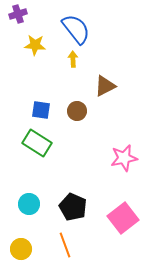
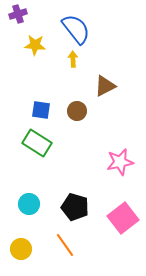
pink star: moved 4 px left, 4 px down
black pentagon: moved 2 px right; rotated 8 degrees counterclockwise
orange line: rotated 15 degrees counterclockwise
